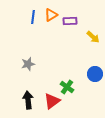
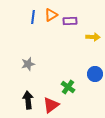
yellow arrow: rotated 40 degrees counterclockwise
green cross: moved 1 px right
red triangle: moved 1 px left, 4 px down
